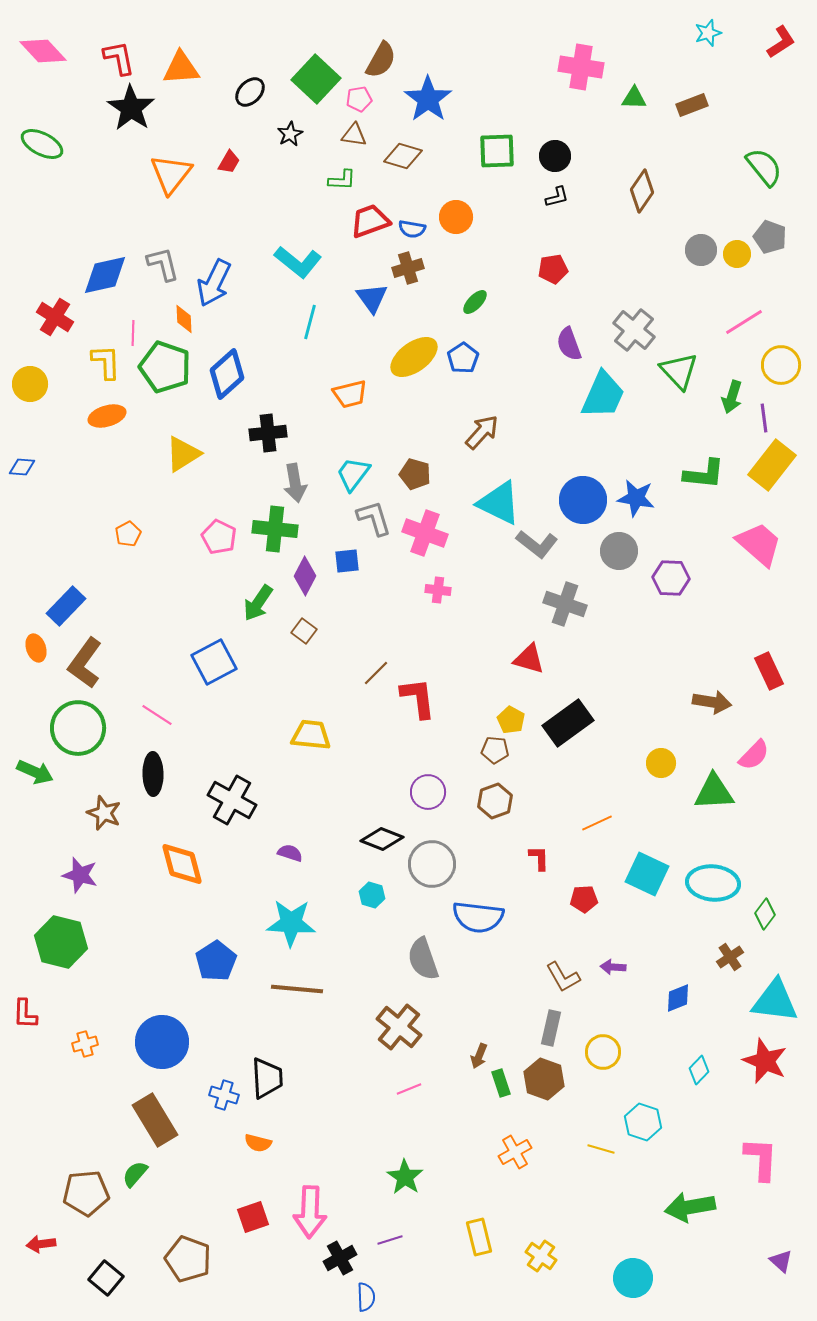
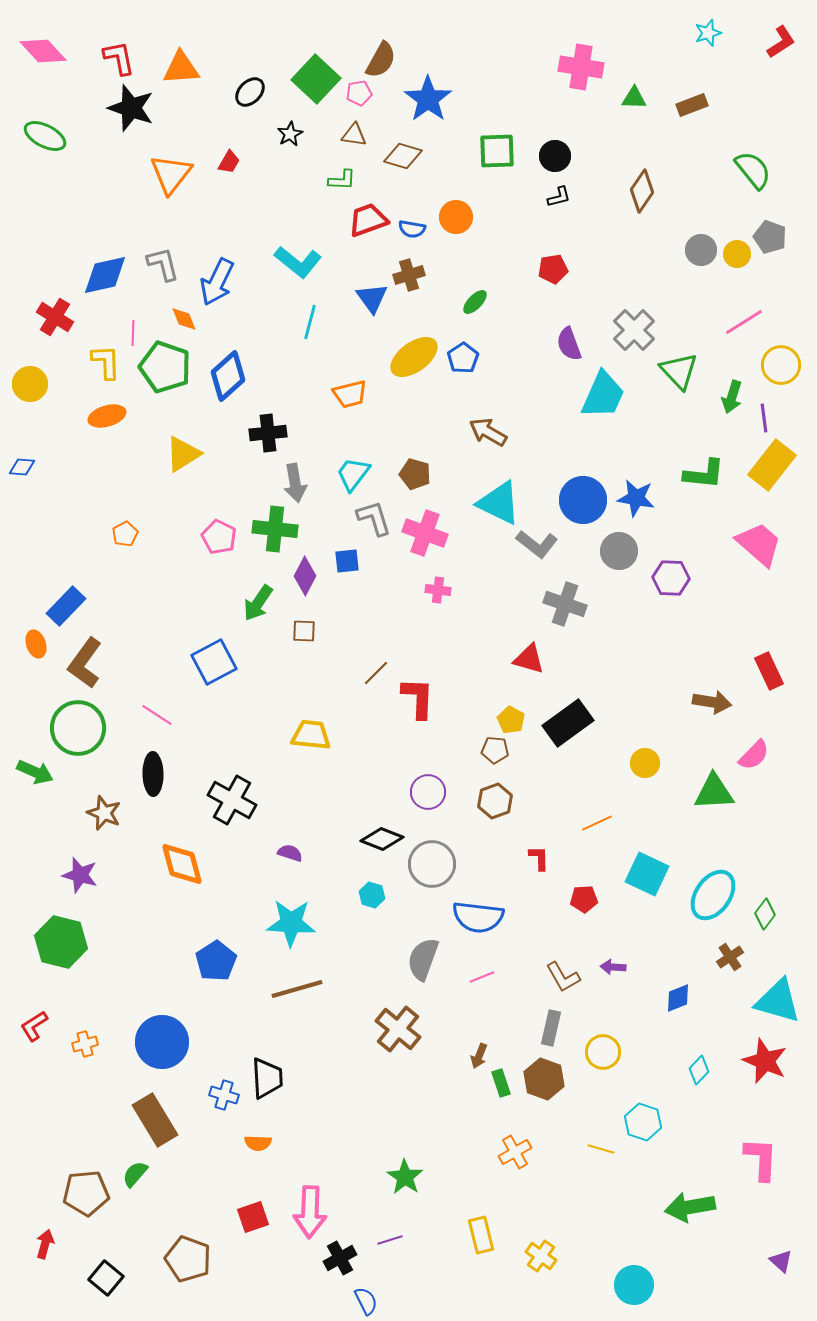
pink pentagon at (359, 99): moved 6 px up
black star at (131, 108): rotated 15 degrees counterclockwise
green ellipse at (42, 144): moved 3 px right, 8 px up
green semicircle at (764, 167): moved 11 px left, 3 px down
black L-shape at (557, 197): moved 2 px right
red trapezoid at (370, 221): moved 2 px left, 1 px up
brown cross at (408, 268): moved 1 px right, 7 px down
blue arrow at (214, 283): moved 3 px right, 1 px up
orange diamond at (184, 319): rotated 20 degrees counterclockwise
gray cross at (634, 330): rotated 6 degrees clockwise
blue diamond at (227, 374): moved 1 px right, 2 px down
brown arrow at (482, 432): moved 6 px right; rotated 102 degrees counterclockwise
orange pentagon at (128, 534): moved 3 px left
brown square at (304, 631): rotated 35 degrees counterclockwise
orange ellipse at (36, 648): moved 4 px up
red L-shape at (418, 698): rotated 9 degrees clockwise
yellow circle at (661, 763): moved 16 px left
cyan ellipse at (713, 883): moved 12 px down; rotated 60 degrees counterclockwise
gray semicircle at (423, 959): rotated 39 degrees clockwise
brown line at (297, 989): rotated 21 degrees counterclockwise
cyan triangle at (775, 1001): moved 3 px right; rotated 9 degrees clockwise
red L-shape at (25, 1014): moved 9 px right, 12 px down; rotated 56 degrees clockwise
brown cross at (399, 1027): moved 1 px left, 2 px down
pink line at (409, 1089): moved 73 px right, 112 px up
orange semicircle at (258, 1143): rotated 12 degrees counterclockwise
yellow rectangle at (479, 1237): moved 2 px right, 2 px up
red arrow at (41, 1244): moved 4 px right; rotated 112 degrees clockwise
cyan circle at (633, 1278): moved 1 px right, 7 px down
blue semicircle at (366, 1297): moved 4 px down; rotated 24 degrees counterclockwise
